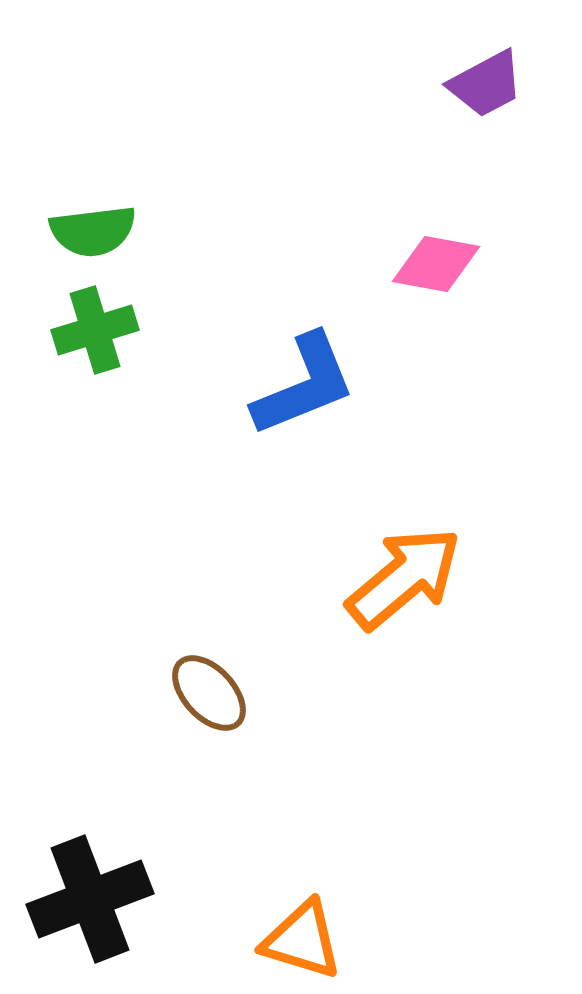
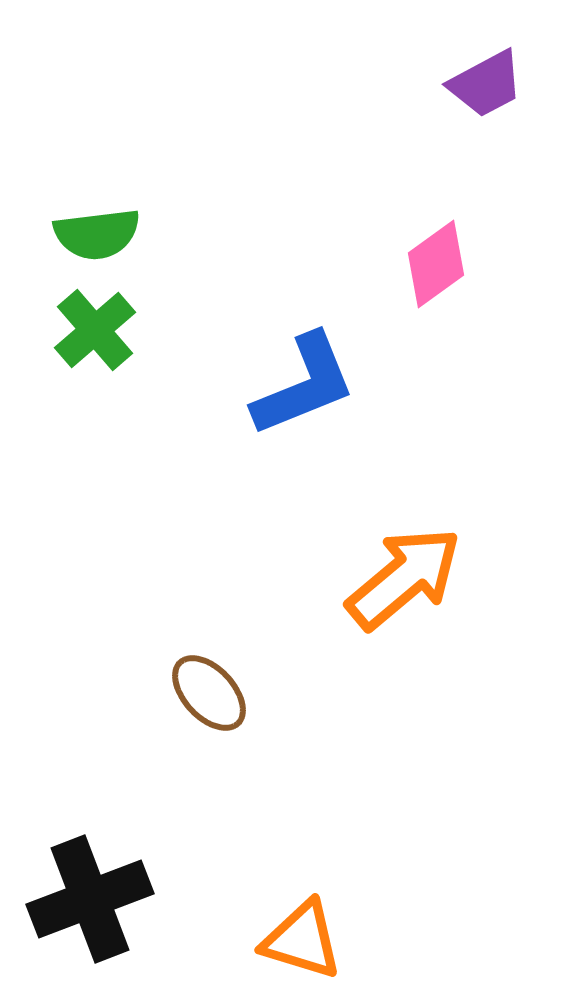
green semicircle: moved 4 px right, 3 px down
pink diamond: rotated 46 degrees counterclockwise
green cross: rotated 24 degrees counterclockwise
